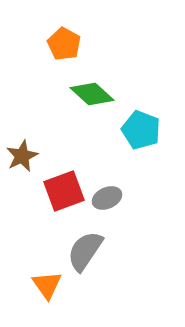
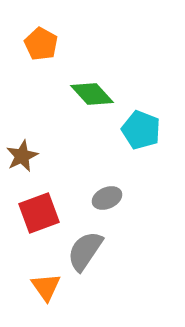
orange pentagon: moved 23 px left
green diamond: rotated 6 degrees clockwise
red square: moved 25 px left, 22 px down
orange triangle: moved 1 px left, 2 px down
